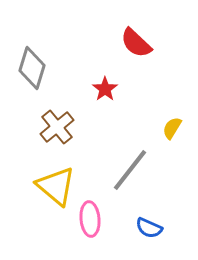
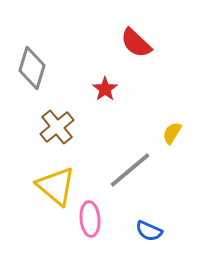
yellow semicircle: moved 5 px down
gray line: rotated 12 degrees clockwise
blue semicircle: moved 3 px down
